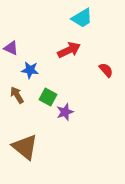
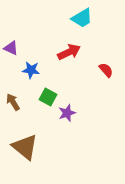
red arrow: moved 2 px down
blue star: moved 1 px right
brown arrow: moved 4 px left, 7 px down
purple star: moved 2 px right, 1 px down
